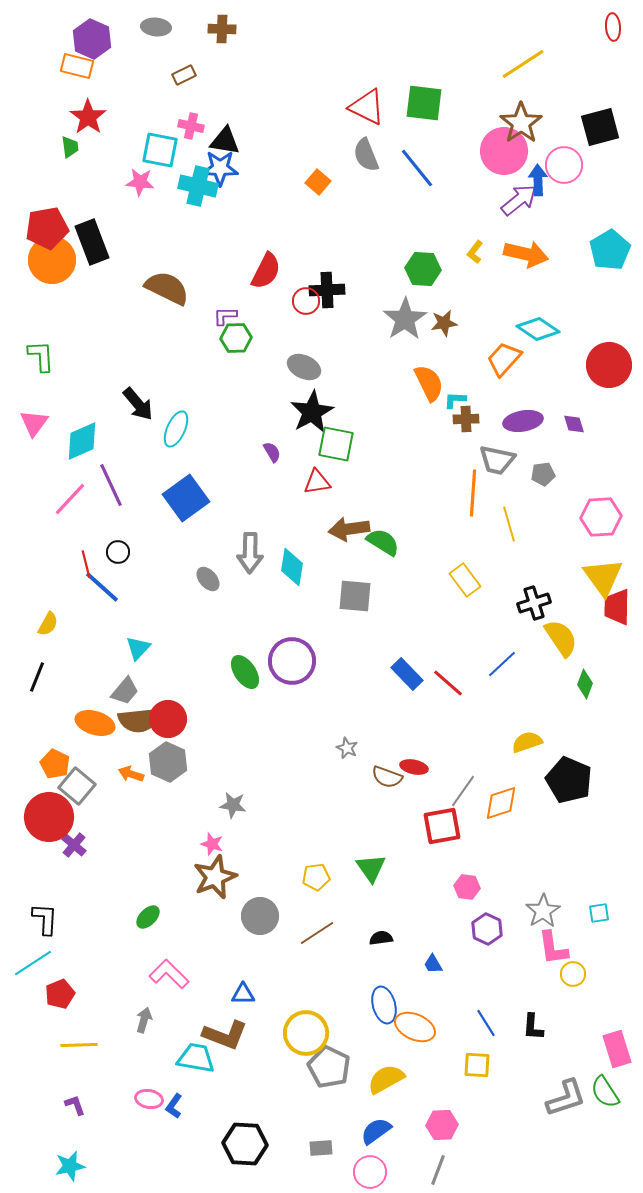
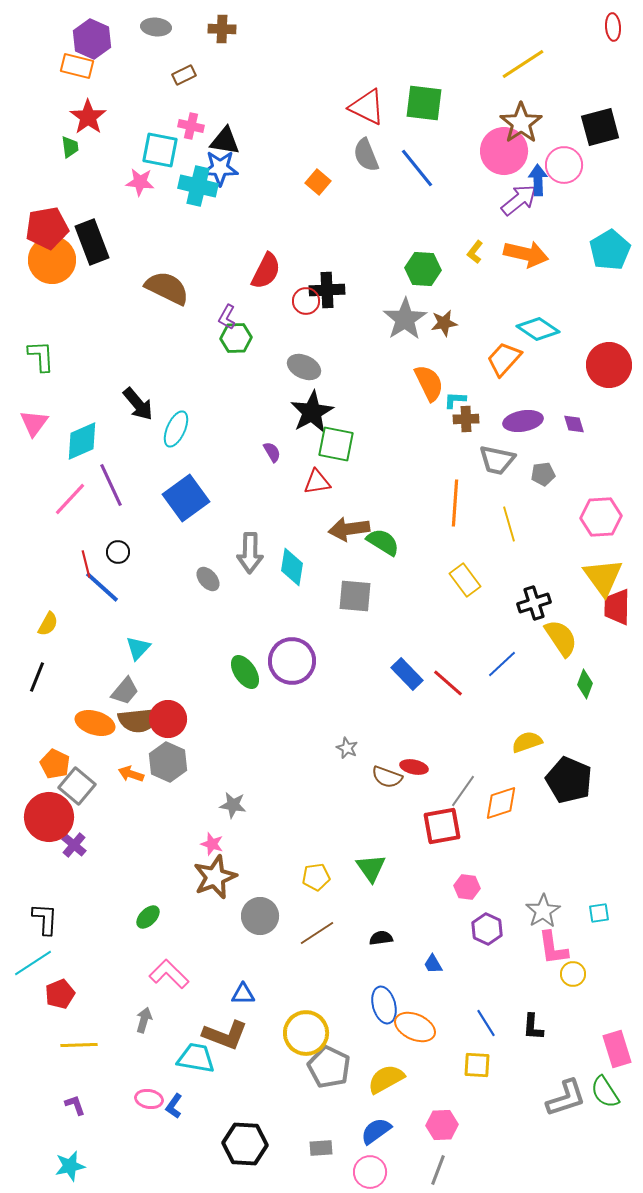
purple L-shape at (225, 316): moved 2 px right, 1 px down; rotated 60 degrees counterclockwise
orange line at (473, 493): moved 18 px left, 10 px down
